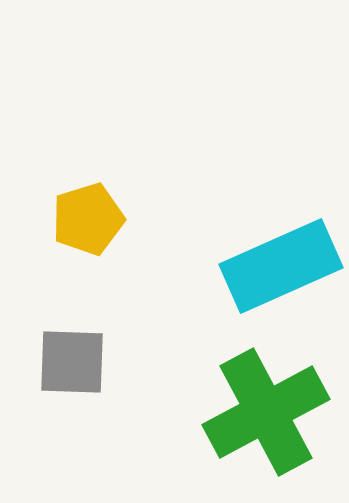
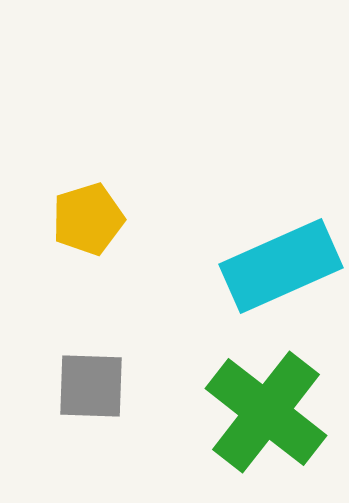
gray square: moved 19 px right, 24 px down
green cross: rotated 24 degrees counterclockwise
